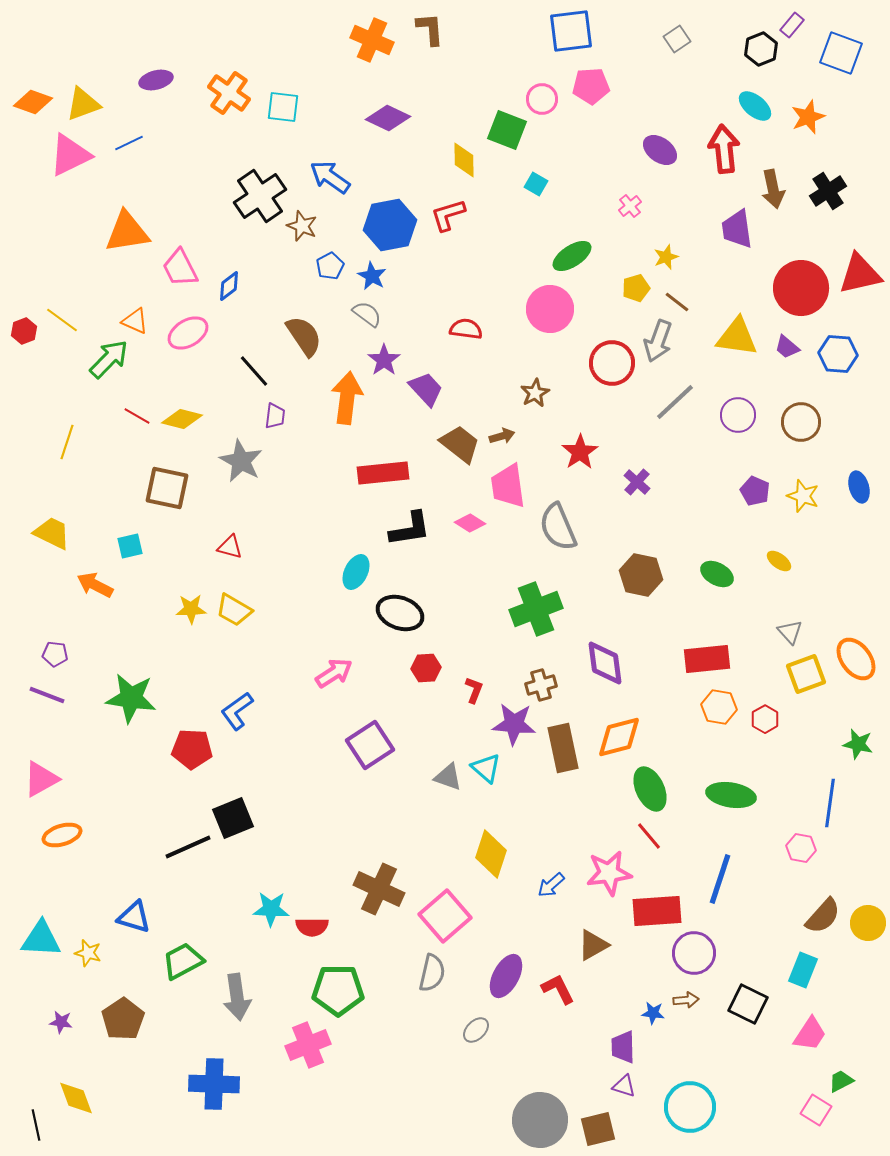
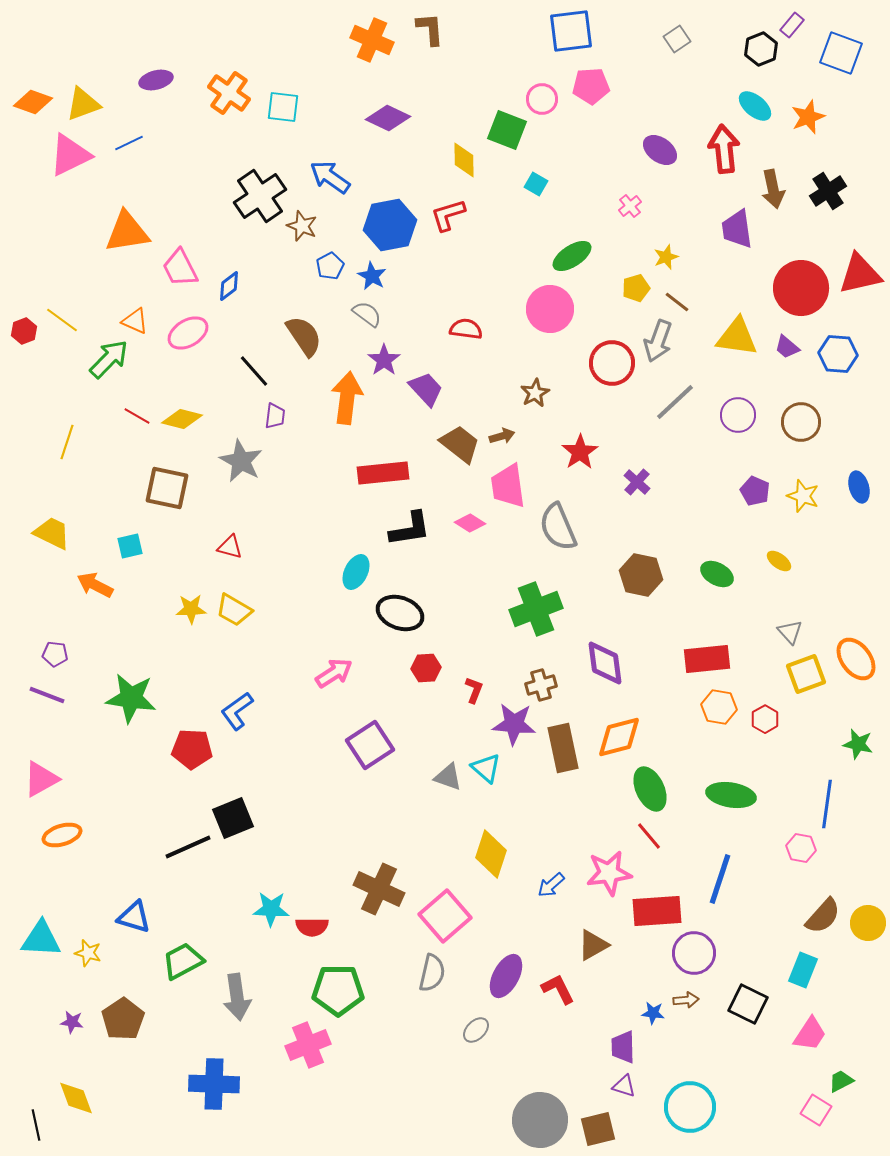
blue line at (830, 803): moved 3 px left, 1 px down
purple star at (61, 1022): moved 11 px right
